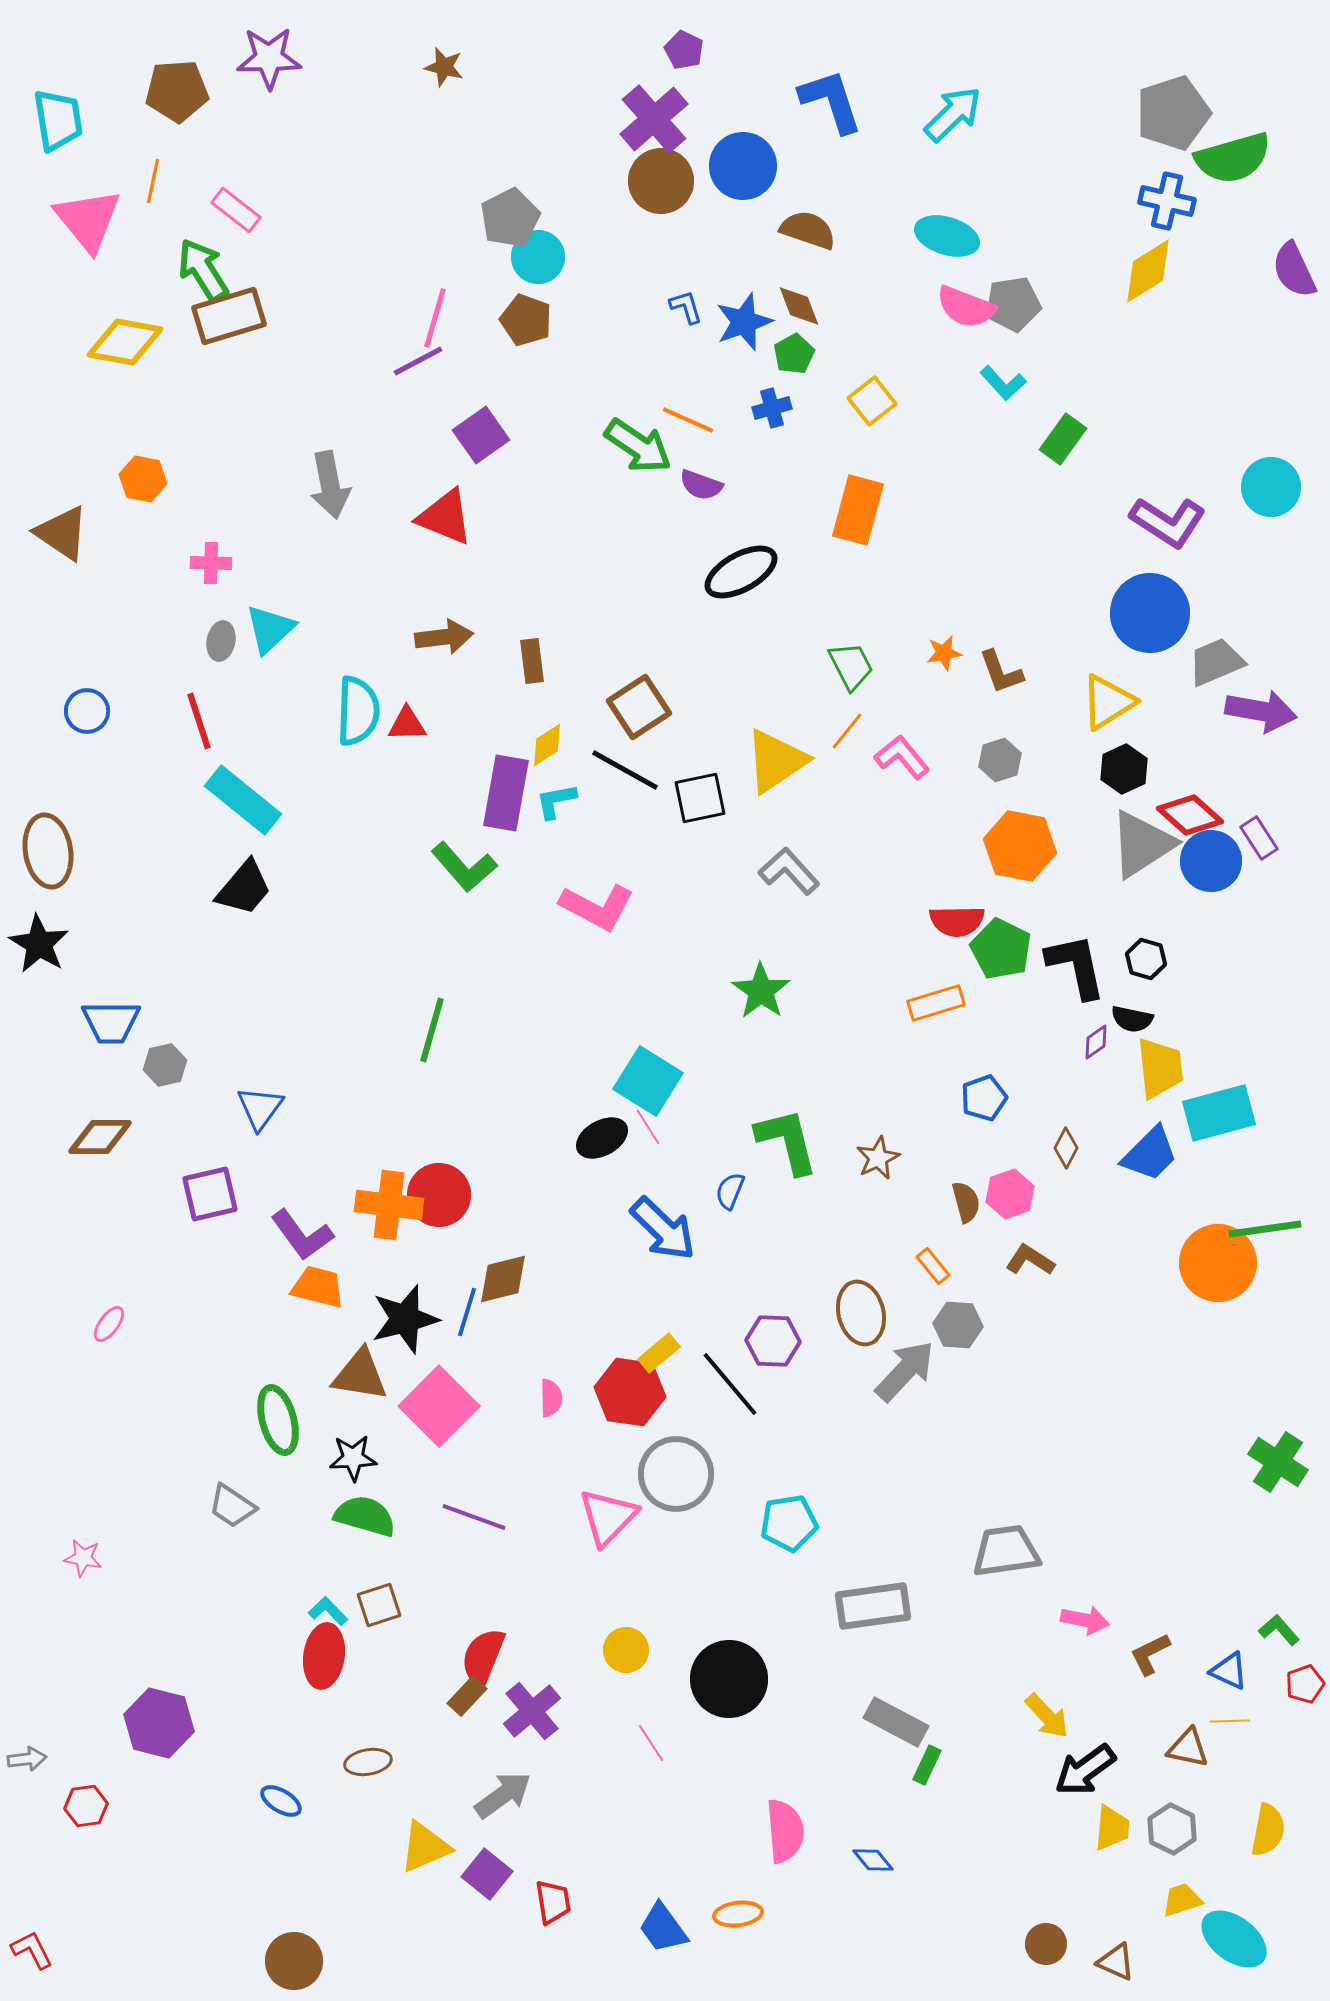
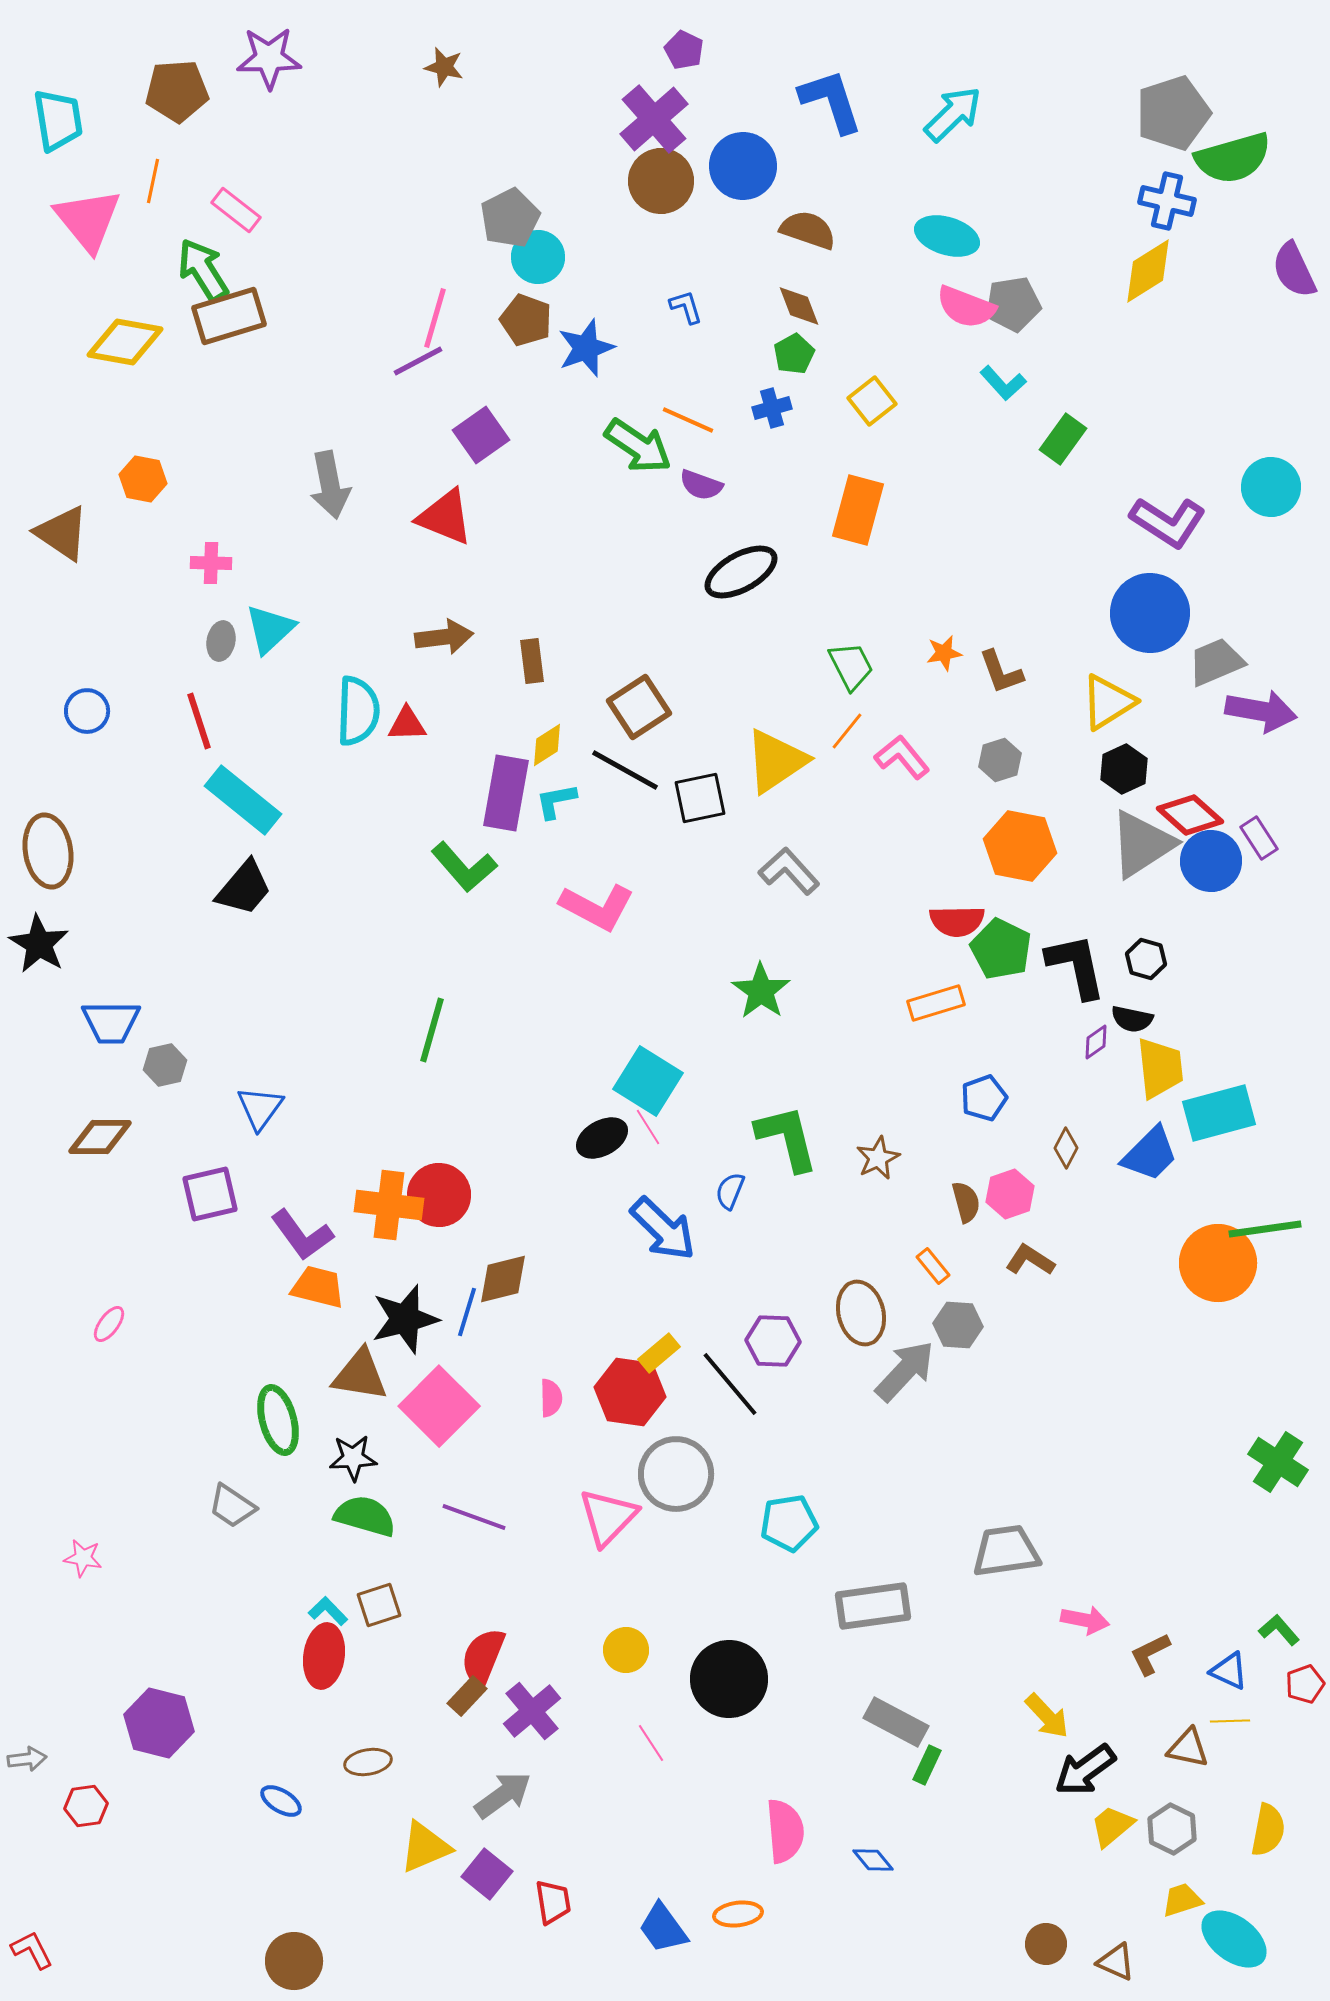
blue star at (744, 322): moved 158 px left, 26 px down
green L-shape at (787, 1141): moved 3 px up
yellow trapezoid at (1112, 1828): moved 2 px up; rotated 135 degrees counterclockwise
